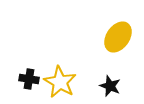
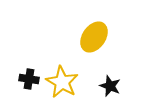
yellow ellipse: moved 24 px left
yellow star: moved 2 px right
